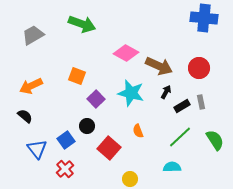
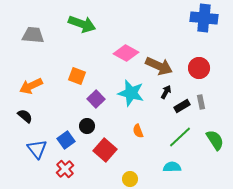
gray trapezoid: rotated 35 degrees clockwise
red square: moved 4 px left, 2 px down
